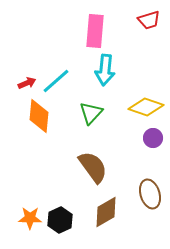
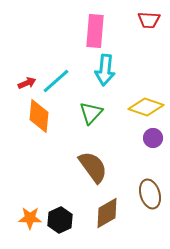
red trapezoid: rotated 20 degrees clockwise
brown diamond: moved 1 px right, 1 px down
